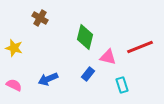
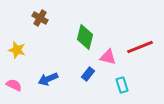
yellow star: moved 3 px right, 2 px down
